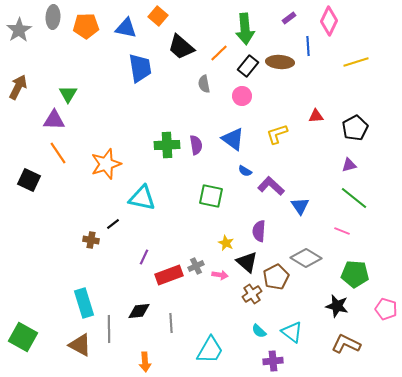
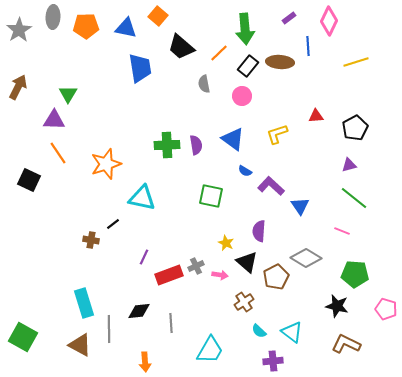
brown cross at (252, 294): moved 8 px left, 8 px down
